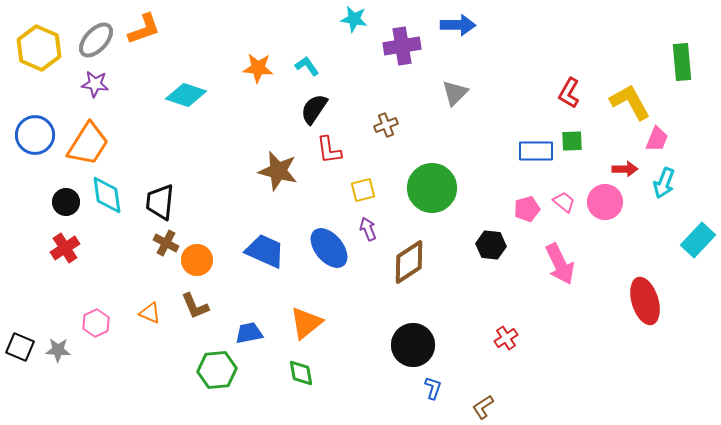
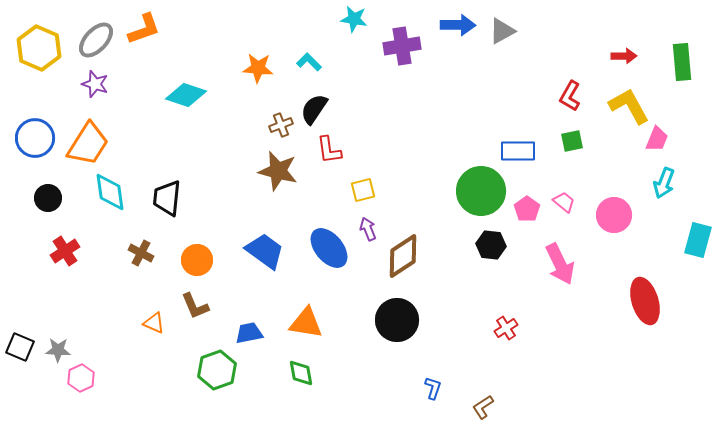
cyan L-shape at (307, 66): moved 2 px right, 4 px up; rotated 10 degrees counterclockwise
purple star at (95, 84): rotated 12 degrees clockwise
gray triangle at (455, 93): moved 47 px right, 62 px up; rotated 16 degrees clockwise
red L-shape at (569, 93): moved 1 px right, 3 px down
yellow L-shape at (630, 102): moved 1 px left, 4 px down
brown cross at (386, 125): moved 105 px left
blue circle at (35, 135): moved 3 px down
green square at (572, 141): rotated 10 degrees counterclockwise
blue rectangle at (536, 151): moved 18 px left
red arrow at (625, 169): moved 1 px left, 113 px up
green circle at (432, 188): moved 49 px right, 3 px down
cyan diamond at (107, 195): moved 3 px right, 3 px up
black circle at (66, 202): moved 18 px left, 4 px up
black trapezoid at (160, 202): moved 7 px right, 4 px up
pink circle at (605, 202): moved 9 px right, 13 px down
pink pentagon at (527, 209): rotated 20 degrees counterclockwise
cyan rectangle at (698, 240): rotated 28 degrees counterclockwise
brown cross at (166, 243): moved 25 px left, 10 px down
red cross at (65, 248): moved 3 px down
blue trapezoid at (265, 251): rotated 12 degrees clockwise
brown diamond at (409, 262): moved 6 px left, 6 px up
orange triangle at (150, 313): moved 4 px right, 10 px down
pink hexagon at (96, 323): moved 15 px left, 55 px down
orange triangle at (306, 323): rotated 48 degrees clockwise
red cross at (506, 338): moved 10 px up
black circle at (413, 345): moved 16 px left, 25 px up
green hexagon at (217, 370): rotated 15 degrees counterclockwise
